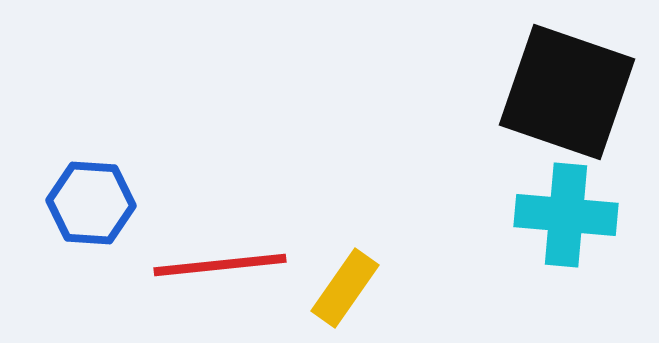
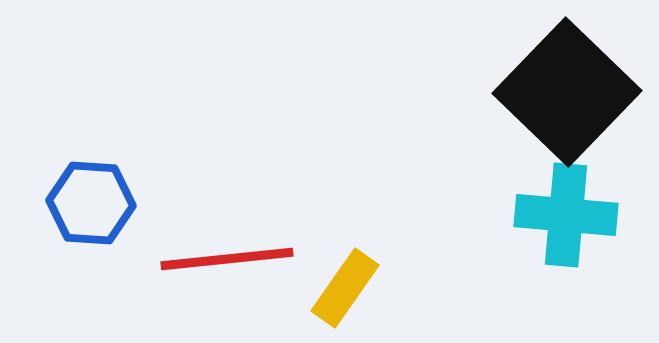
black square: rotated 25 degrees clockwise
red line: moved 7 px right, 6 px up
